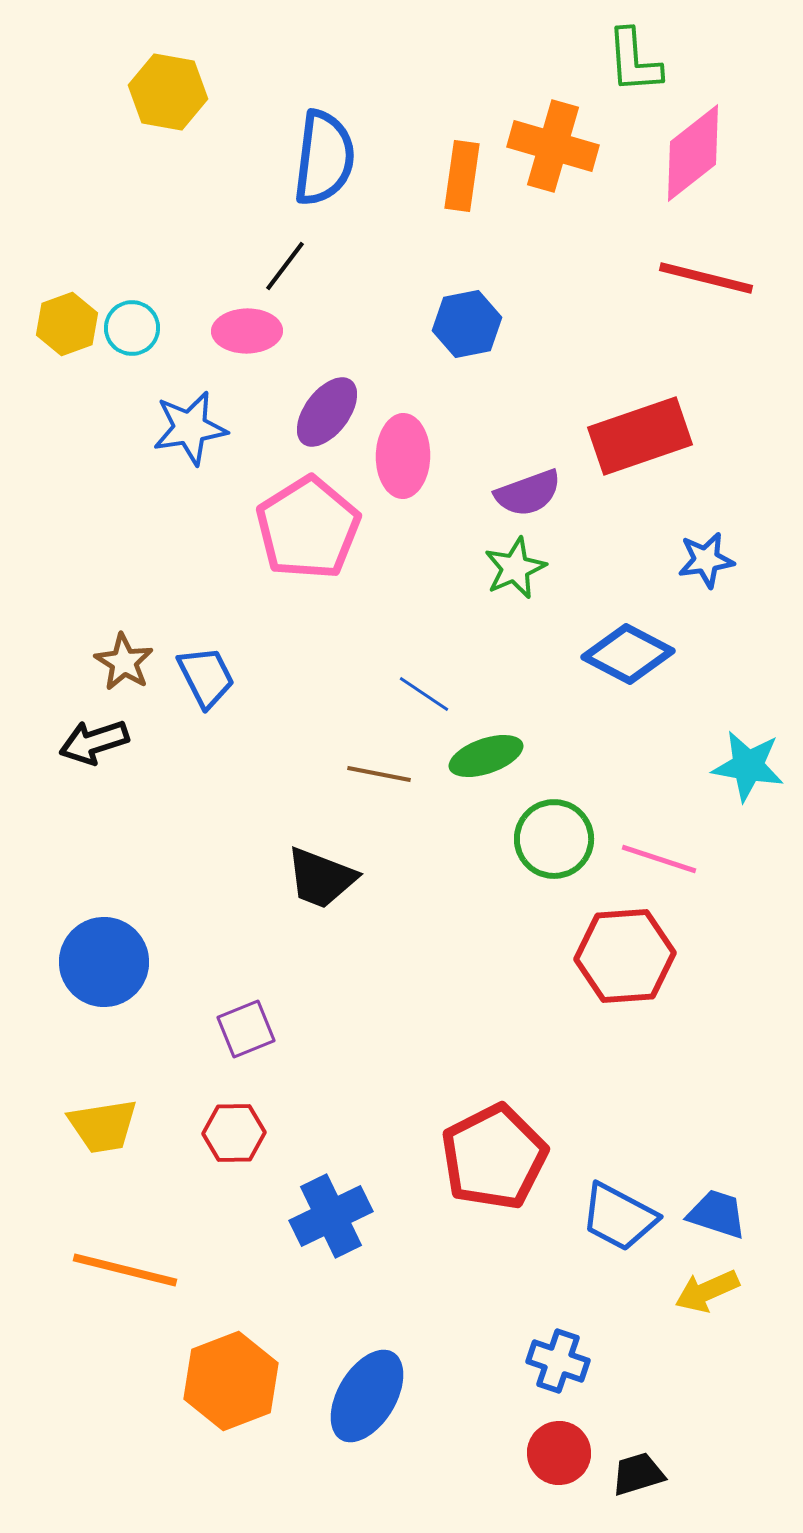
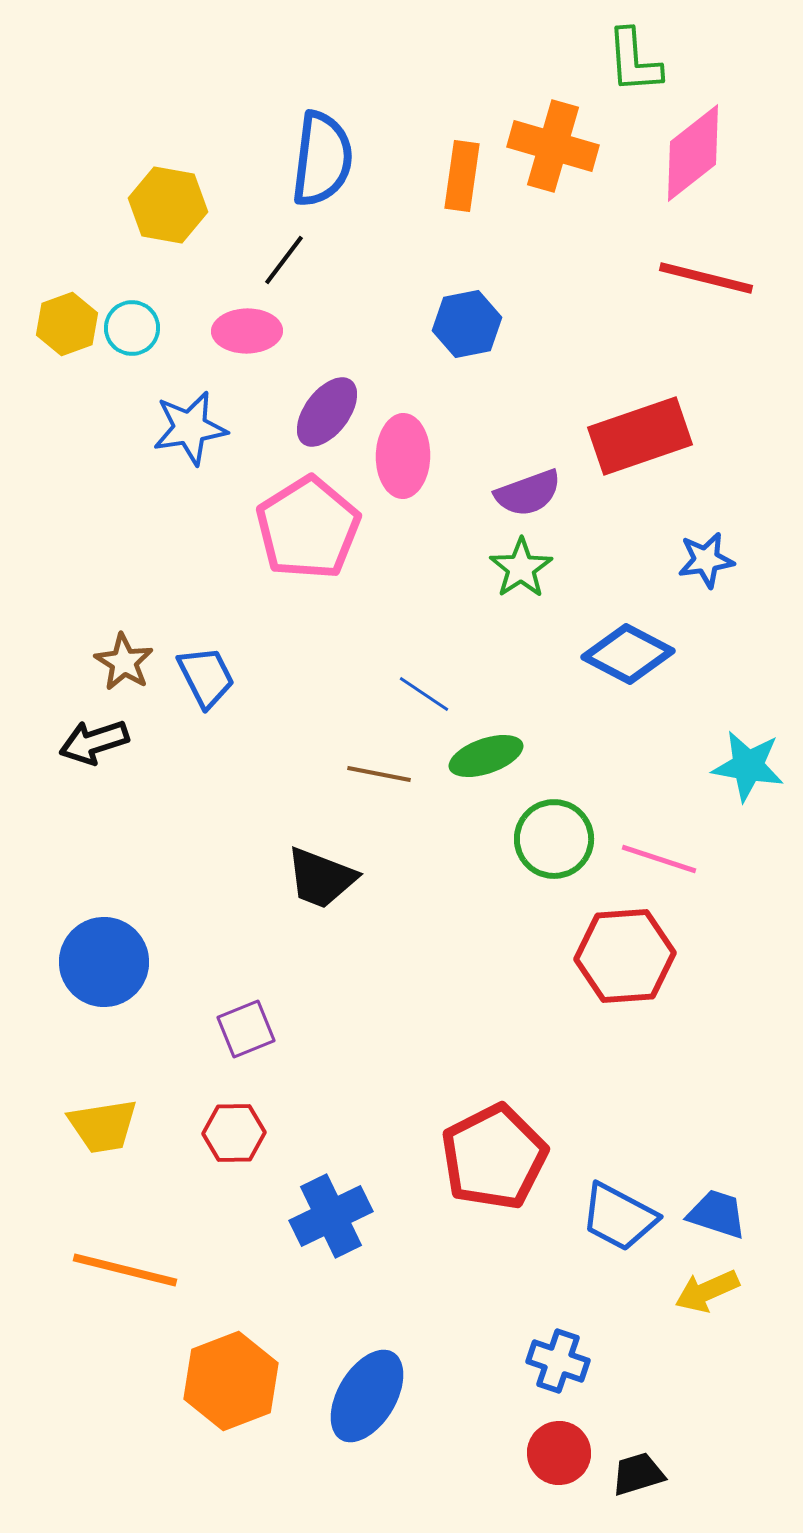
yellow hexagon at (168, 92): moved 113 px down
blue semicircle at (324, 158): moved 2 px left, 1 px down
black line at (285, 266): moved 1 px left, 6 px up
green star at (515, 568): moved 6 px right; rotated 10 degrees counterclockwise
